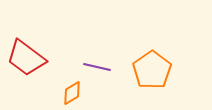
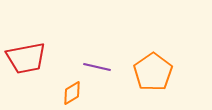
red trapezoid: rotated 48 degrees counterclockwise
orange pentagon: moved 1 px right, 2 px down
